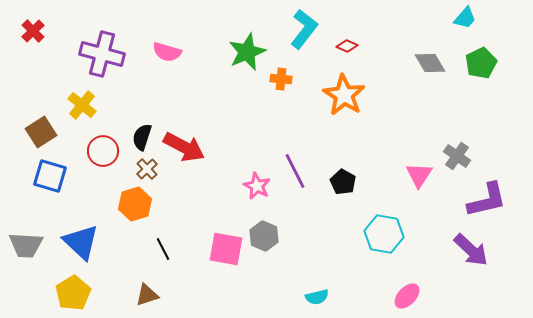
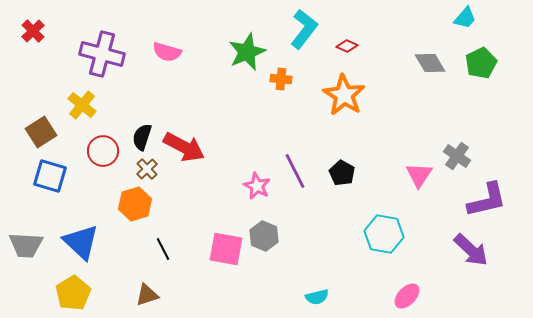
black pentagon: moved 1 px left, 9 px up
